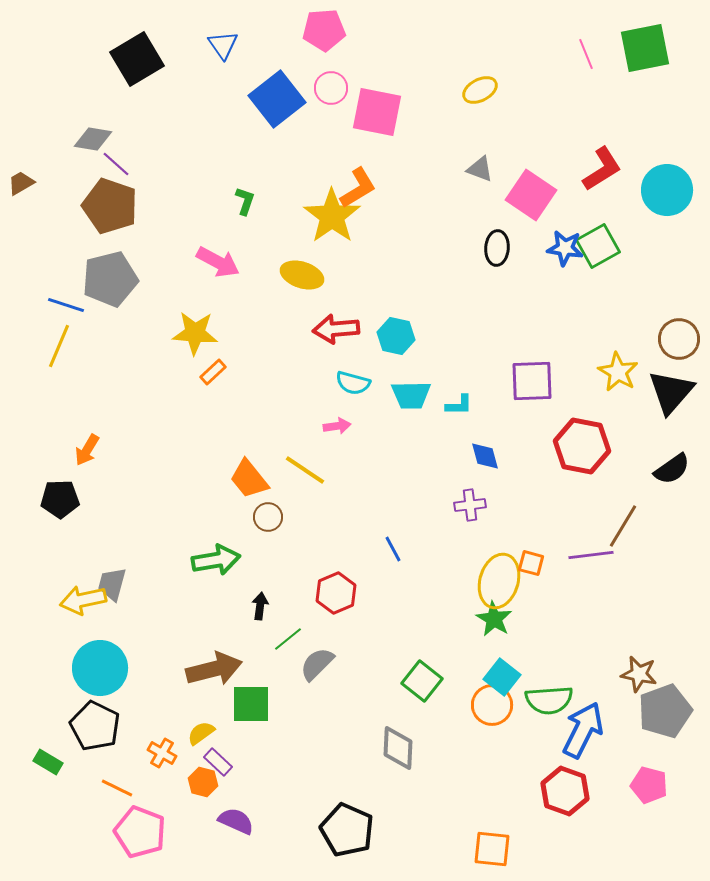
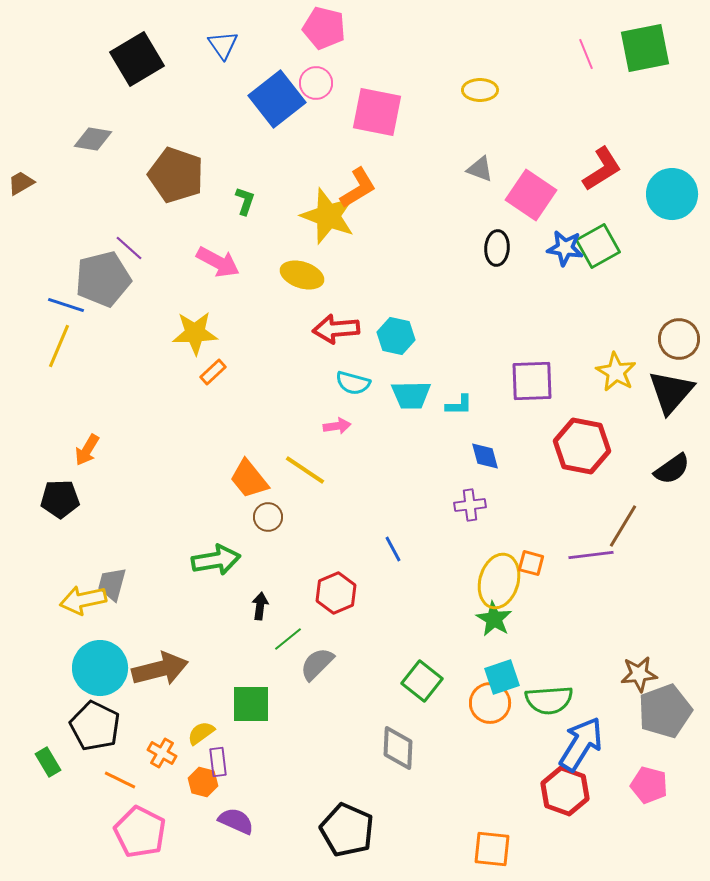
pink pentagon at (324, 30): moved 2 px up; rotated 18 degrees clockwise
pink circle at (331, 88): moved 15 px left, 5 px up
yellow ellipse at (480, 90): rotated 28 degrees clockwise
purple line at (116, 164): moved 13 px right, 84 px down
cyan circle at (667, 190): moved 5 px right, 4 px down
brown pentagon at (110, 206): moved 66 px right, 31 px up
yellow star at (332, 216): moved 4 px left; rotated 16 degrees counterclockwise
gray pentagon at (110, 279): moved 7 px left
yellow star at (195, 333): rotated 6 degrees counterclockwise
yellow star at (618, 372): moved 2 px left
brown arrow at (214, 669): moved 54 px left
brown star at (639, 674): rotated 18 degrees counterclockwise
cyan square at (502, 677): rotated 33 degrees clockwise
orange circle at (492, 705): moved 2 px left, 2 px up
blue arrow at (583, 730): moved 2 px left, 14 px down; rotated 6 degrees clockwise
green rectangle at (48, 762): rotated 28 degrees clockwise
purple rectangle at (218, 762): rotated 40 degrees clockwise
orange line at (117, 788): moved 3 px right, 8 px up
pink pentagon at (140, 832): rotated 6 degrees clockwise
